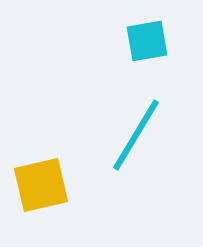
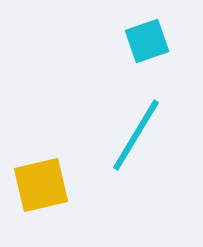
cyan square: rotated 9 degrees counterclockwise
